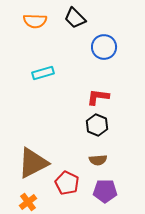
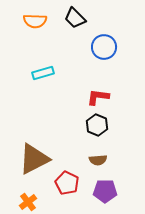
brown triangle: moved 1 px right, 4 px up
